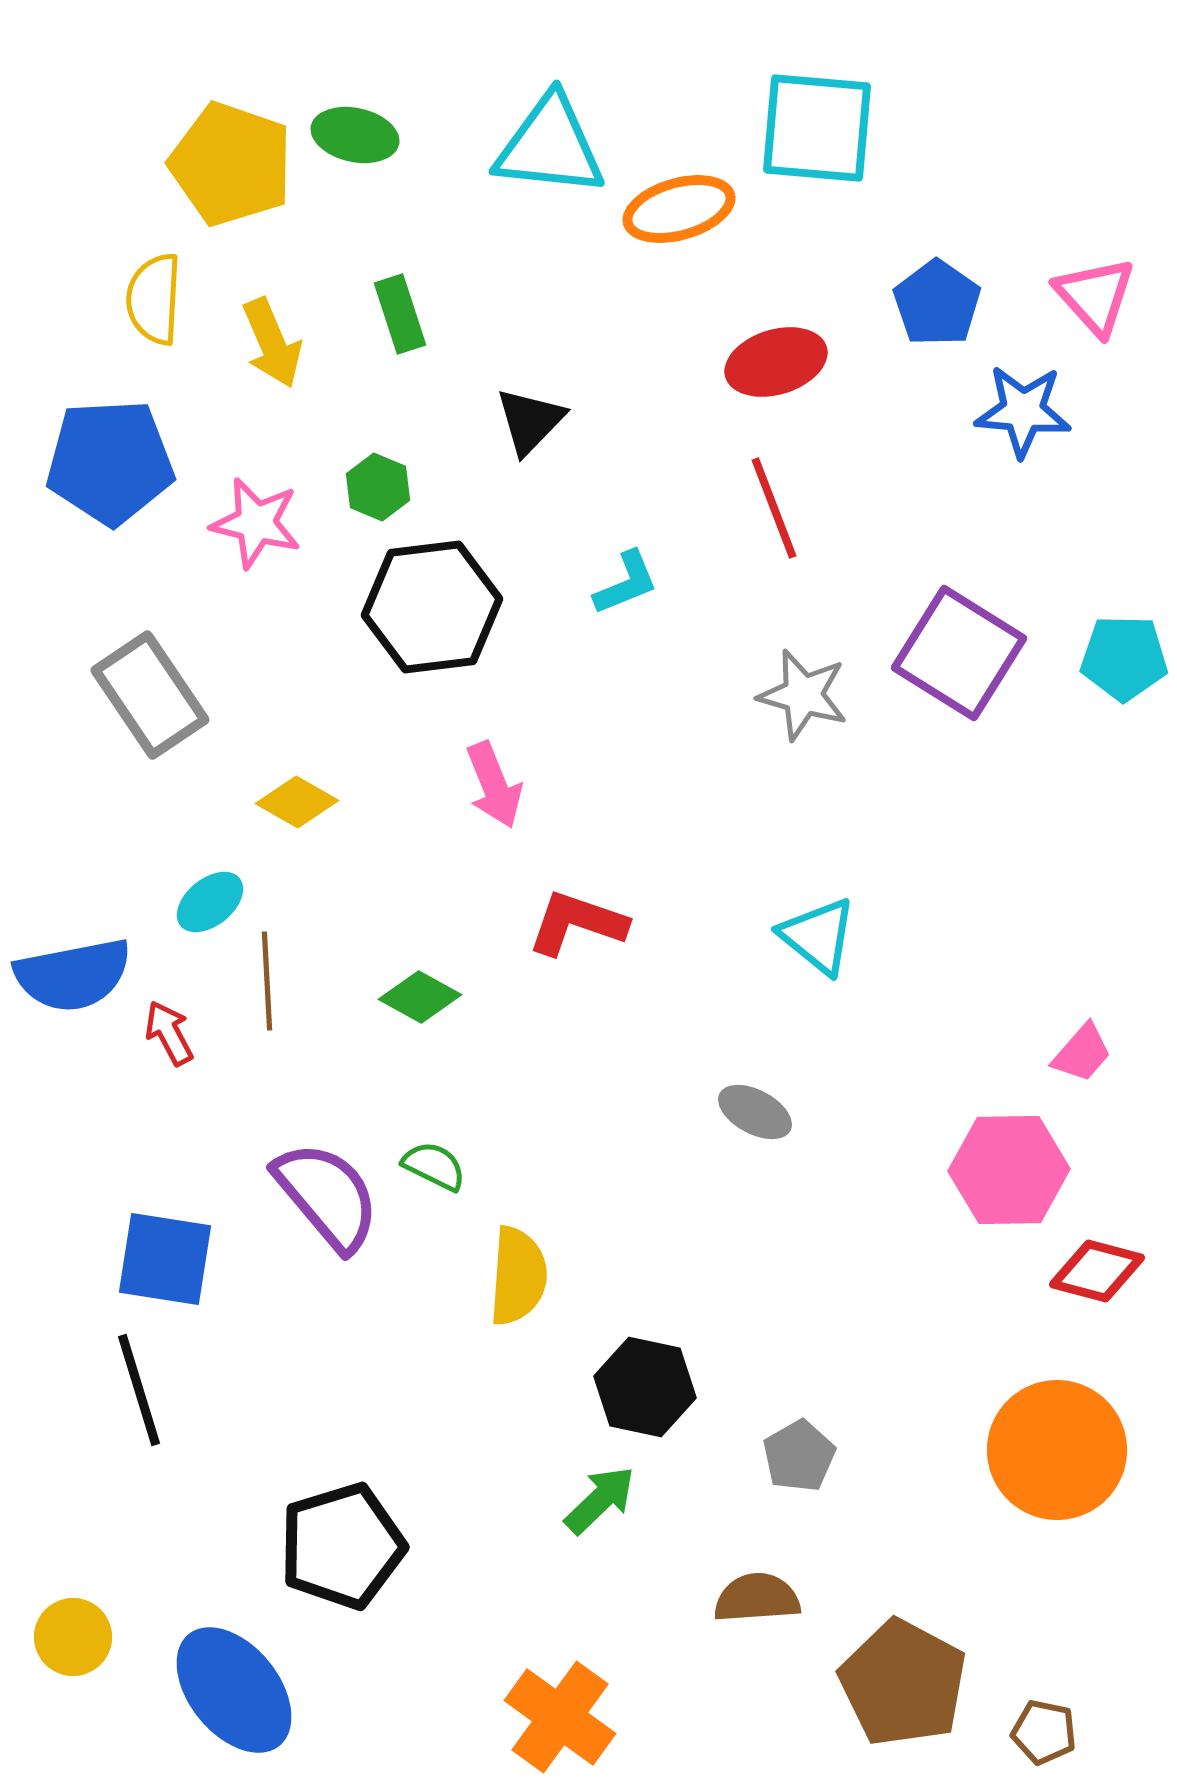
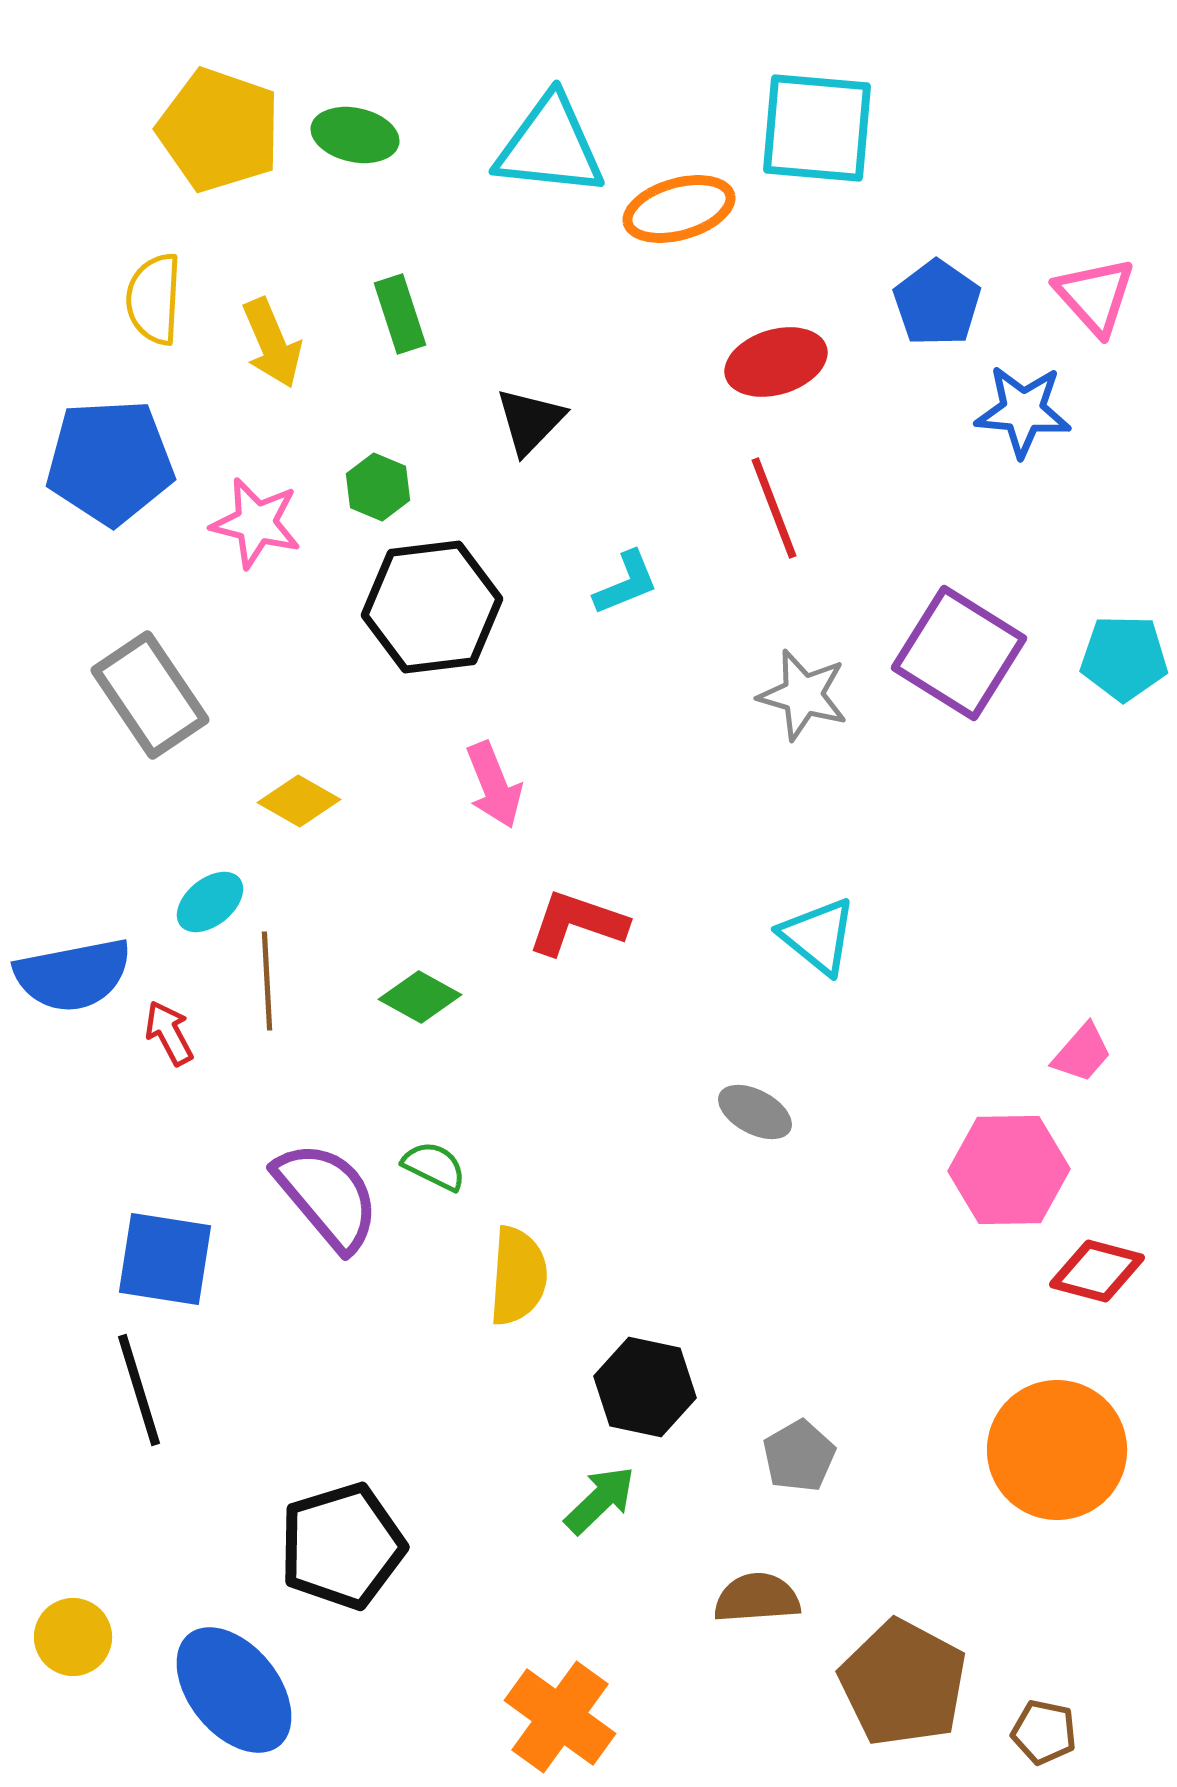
yellow pentagon at (231, 164): moved 12 px left, 34 px up
yellow diamond at (297, 802): moved 2 px right, 1 px up
